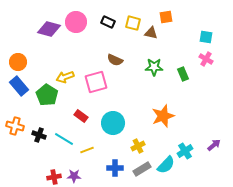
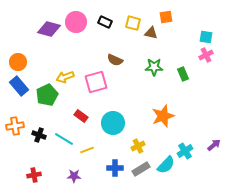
black rectangle: moved 3 px left
pink cross: moved 4 px up; rotated 32 degrees clockwise
green pentagon: rotated 15 degrees clockwise
orange cross: rotated 24 degrees counterclockwise
gray rectangle: moved 1 px left
red cross: moved 20 px left, 2 px up
